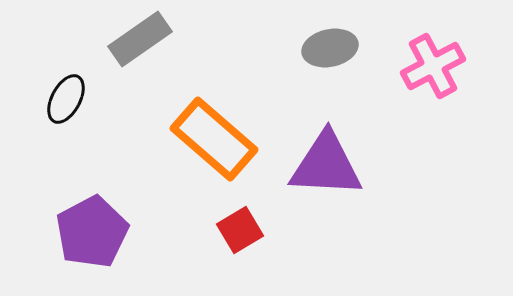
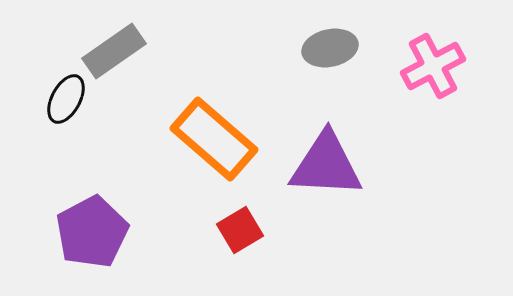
gray rectangle: moved 26 px left, 12 px down
